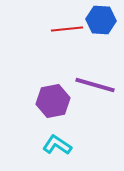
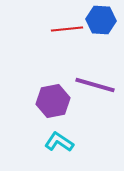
cyan L-shape: moved 2 px right, 3 px up
